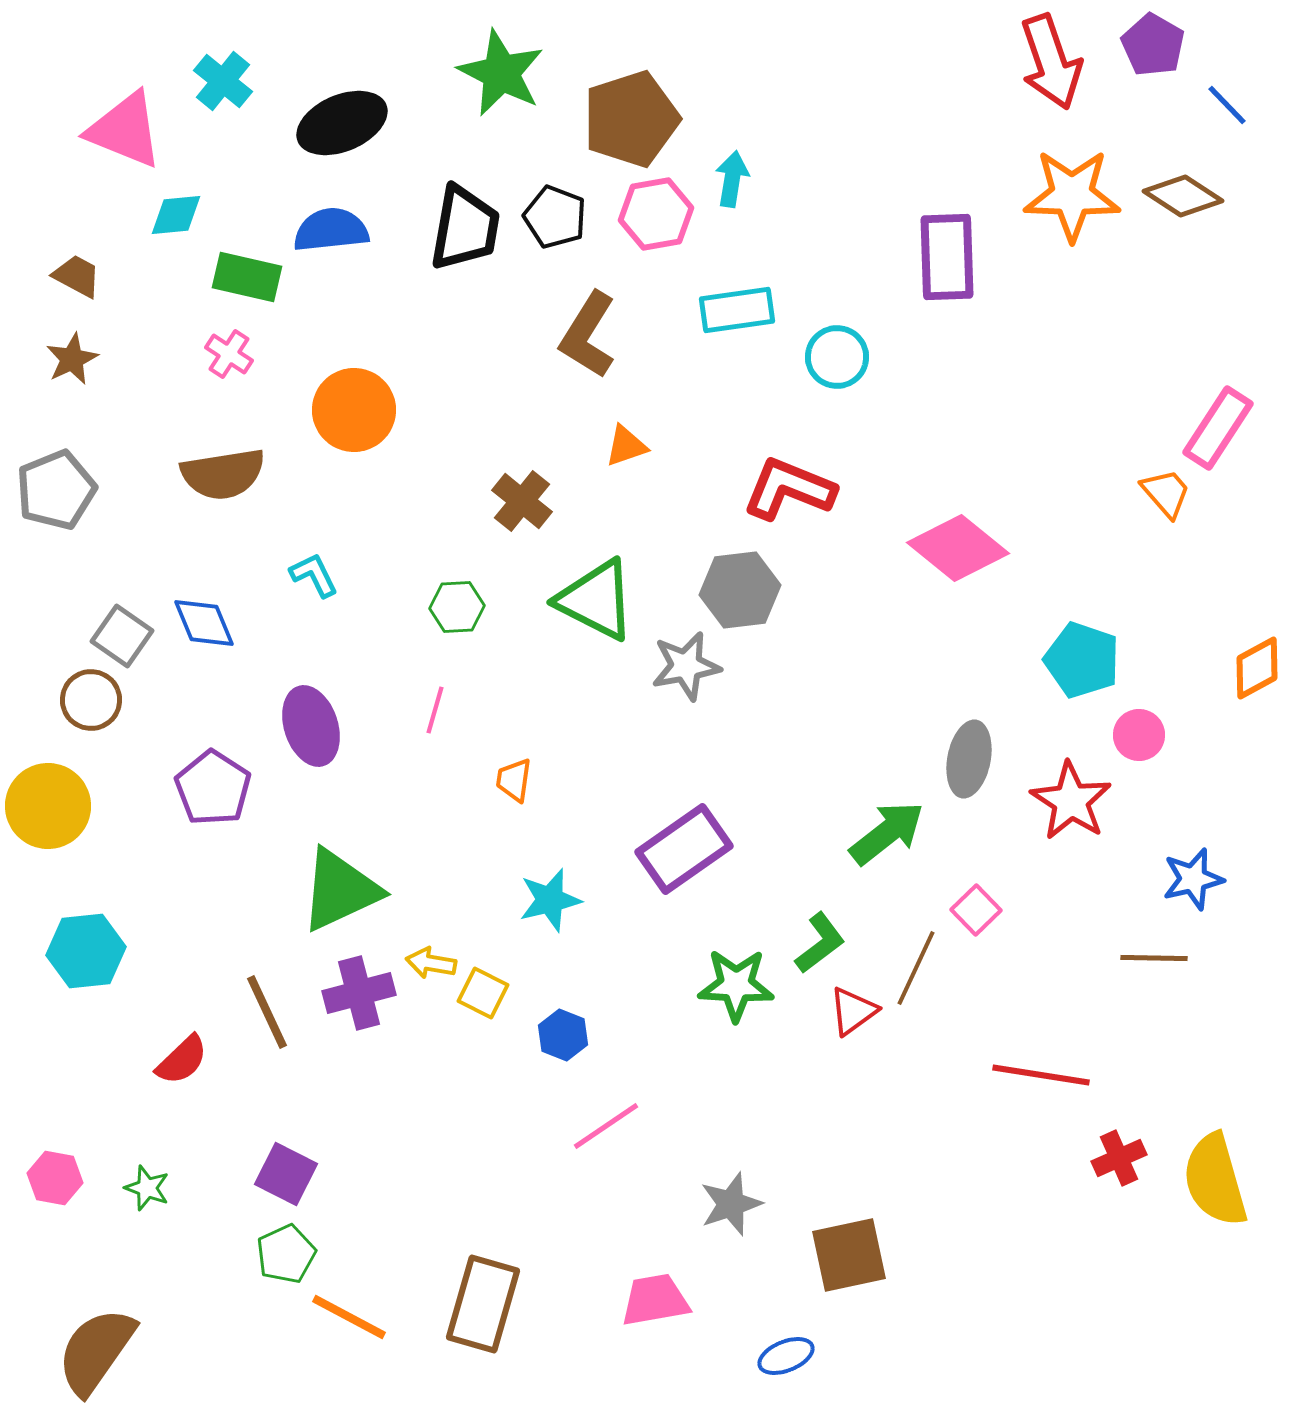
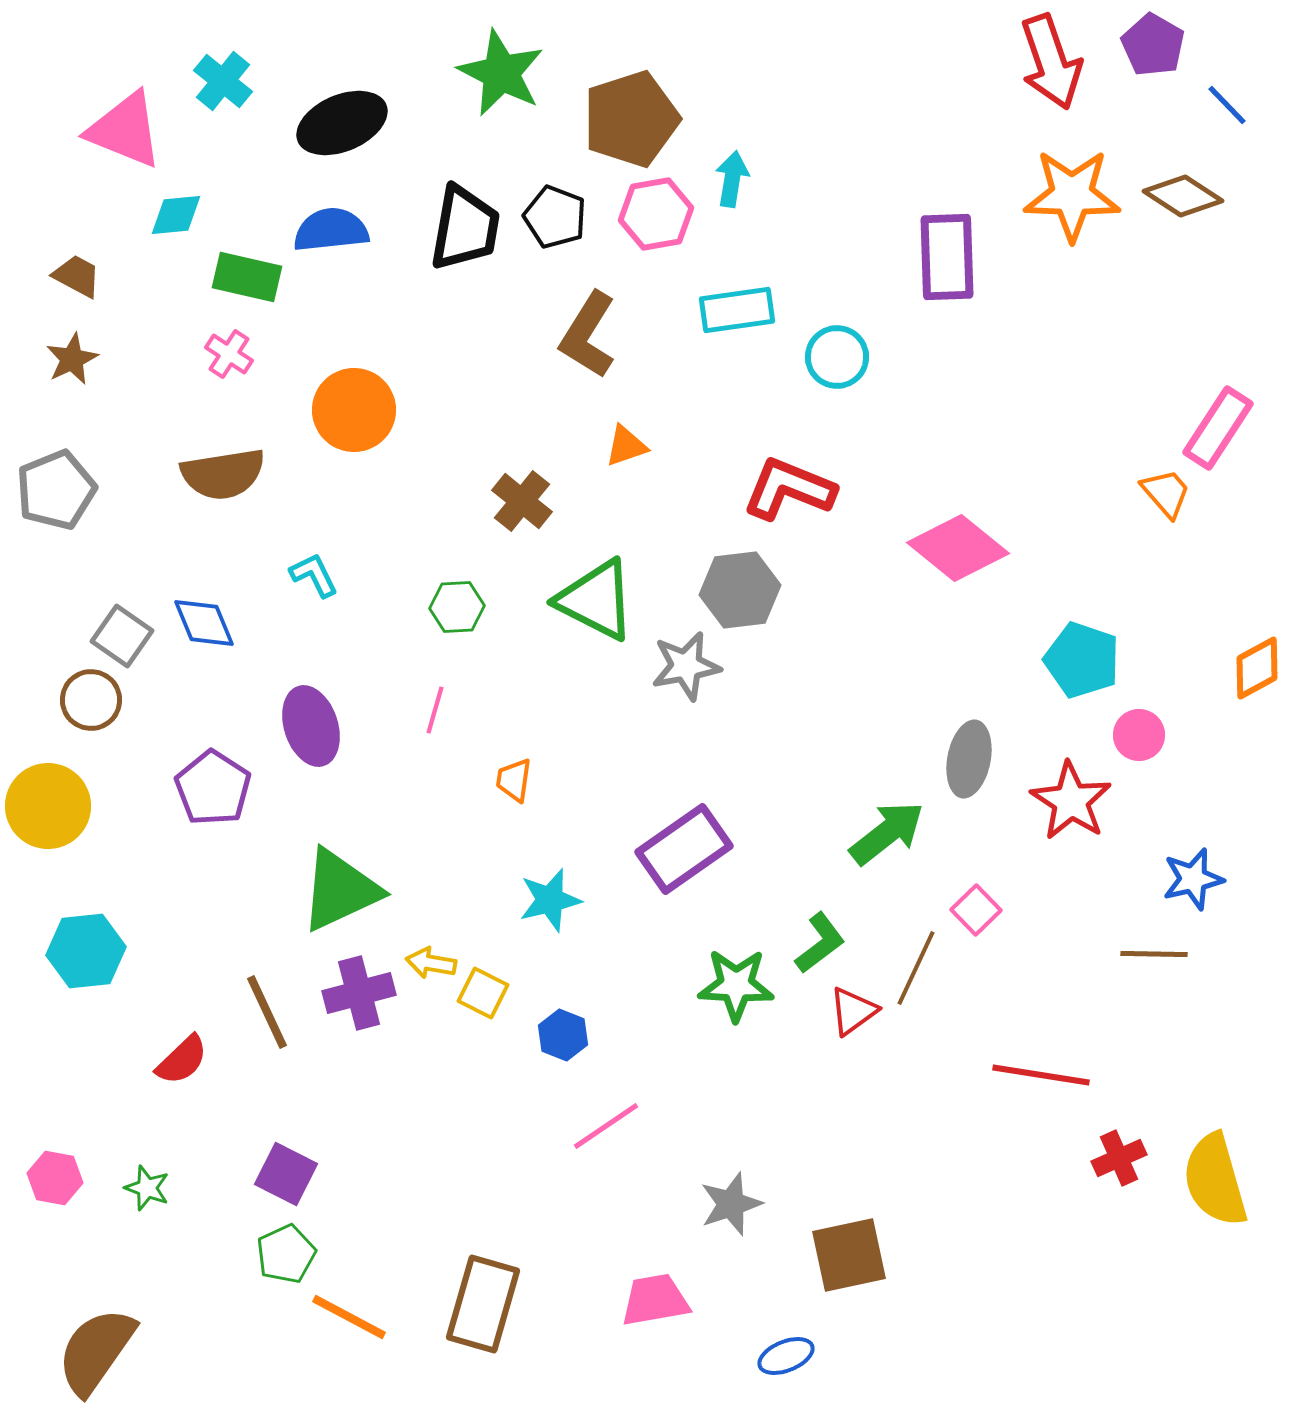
brown line at (1154, 958): moved 4 px up
